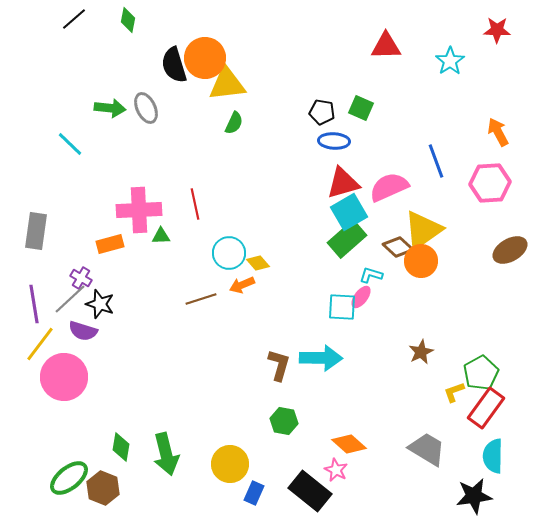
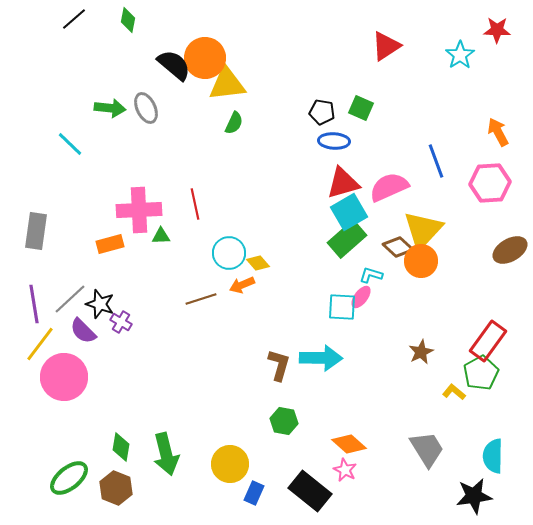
red triangle at (386, 46): rotated 32 degrees counterclockwise
cyan star at (450, 61): moved 10 px right, 6 px up
black semicircle at (174, 65): rotated 147 degrees clockwise
yellow triangle at (423, 230): rotated 12 degrees counterclockwise
purple cross at (81, 278): moved 40 px right, 44 px down
purple semicircle at (83, 331): rotated 28 degrees clockwise
yellow L-shape at (454, 392): rotated 60 degrees clockwise
red rectangle at (486, 408): moved 2 px right, 67 px up
gray trapezoid at (427, 449): rotated 27 degrees clockwise
pink star at (336, 470): moved 9 px right
brown hexagon at (103, 488): moved 13 px right
